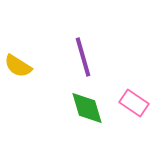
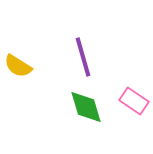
pink rectangle: moved 2 px up
green diamond: moved 1 px left, 1 px up
